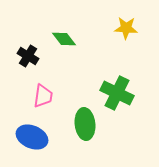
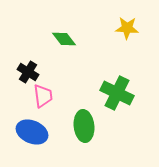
yellow star: moved 1 px right
black cross: moved 16 px down
pink trapezoid: rotated 15 degrees counterclockwise
green ellipse: moved 1 px left, 2 px down
blue ellipse: moved 5 px up
